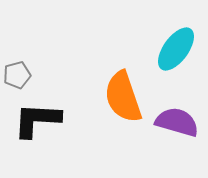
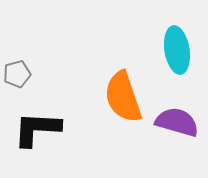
cyan ellipse: moved 1 px right, 1 px down; rotated 45 degrees counterclockwise
gray pentagon: moved 1 px up
black L-shape: moved 9 px down
